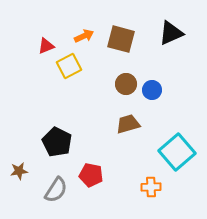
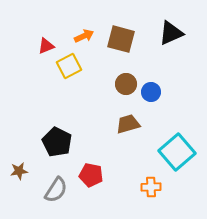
blue circle: moved 1 px left, 2 px down
